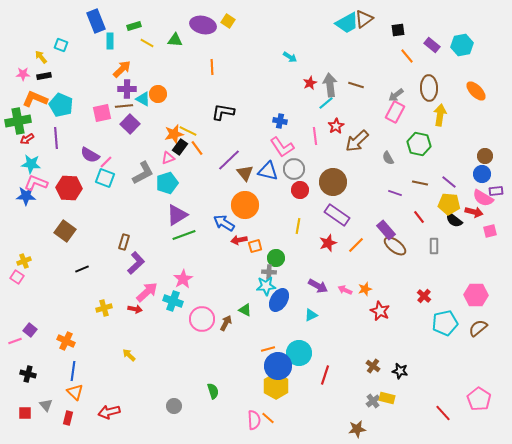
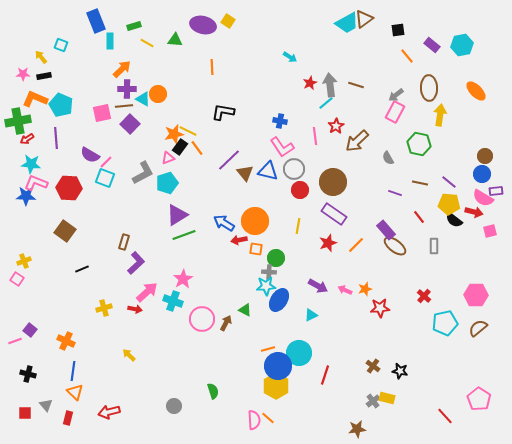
orange circle at (245, 205): moved 10 px right, 16 px down
purple rectangle at (337, 215): moved 3 px left, 1 px up
orange square at (255, 246): moved 1 px right, 3 px down; rotated 24 degrees clockwise
pink square at (17, 277): moved 2 px down
red star at (380, 311): moved 3 px up; rotated 30 degrees counterclockwise
red line at (443, 413): moved 2 px right, 3 px down
